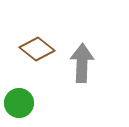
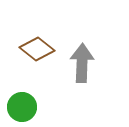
green circle: moved 3 px right, 4 px down
